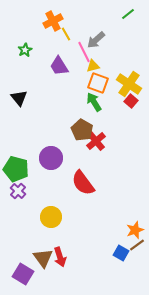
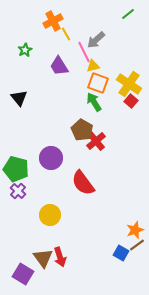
yellow circle: moved 1 px left, 2 px up
